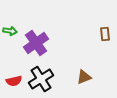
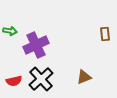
purple cross: moved 2 px down; rotated 10 degrees clockwise
black cross: rotated 10 degrees counterclockwise
